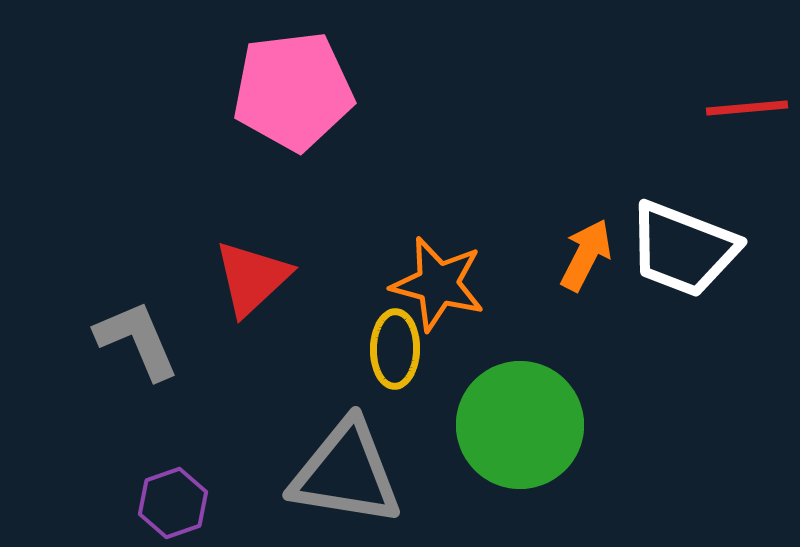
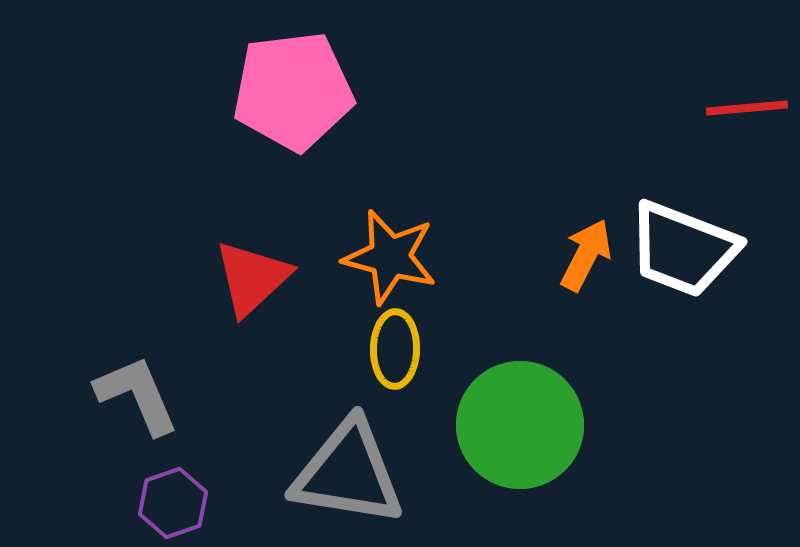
orange star: moved 48 px left, 27 px up
gray L-shape: moved 55 px down
gray triangle: moved 2 px right
